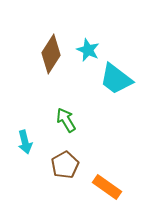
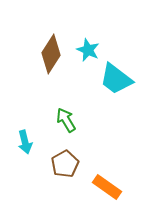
brown pentagon: moved 1 px up
